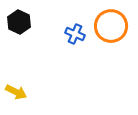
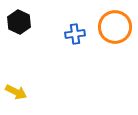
orange circle: moved 4 px right, 1 px down
blue cross: rotated 30 degrees counterclockwise
